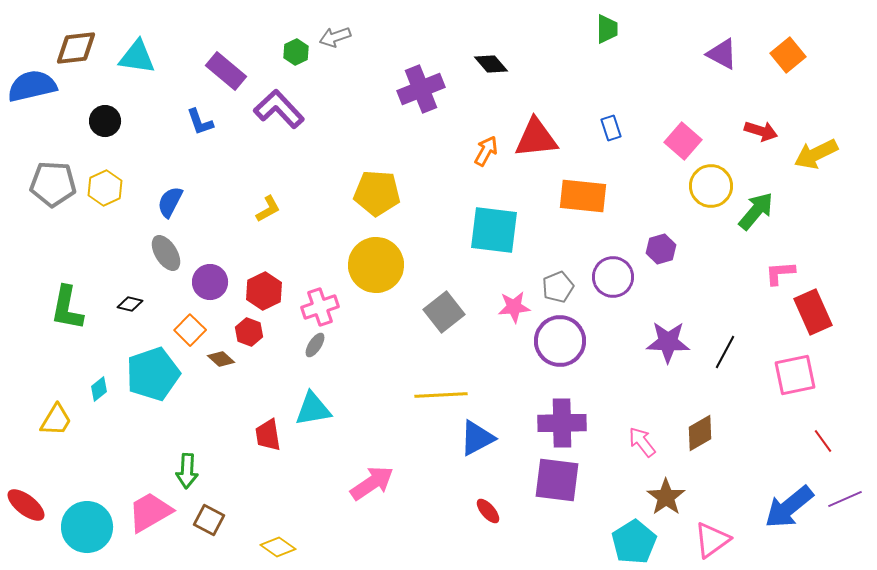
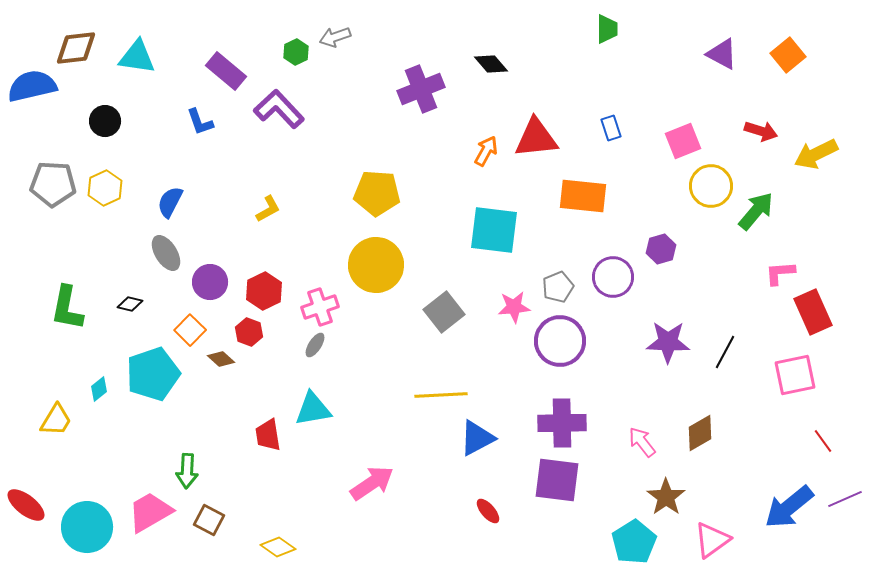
pink square at (683, 141): rotated 27 degrees clockwise
